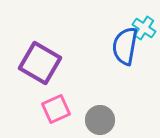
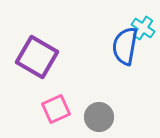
cyan cross: moved 1 px left
purple square: moved 3 px left, 6 px up
gray circle: moved 1 px left, 3 px up
